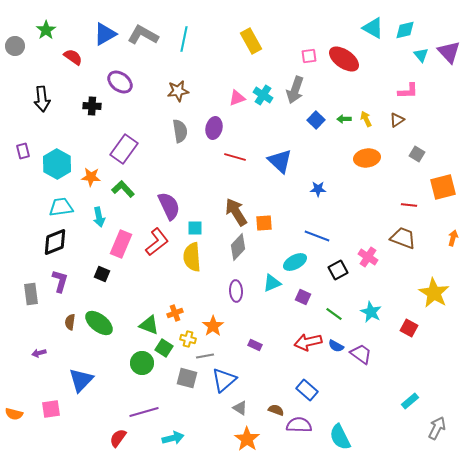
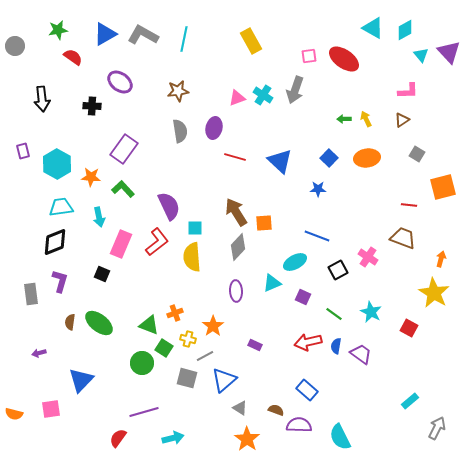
green star at (46, 30): moved 12 px right; rotated 24 degrees clockwise
cyan diamond at (405, 30): rotated 15 degrees counterclockwise
blue square at (316, 120): moved 13 px right, 38 px down
brown triangle at (397, 120): moved 5 px right
orange arrow at (453, 238): moved 12 px left, 21 px down
blue semicircle at (336, 346): rotated 70 degrees clockwise
gray line at (205, 356): rotated 18 degrees counterclockwise
